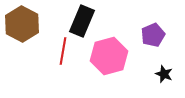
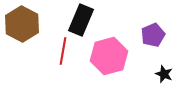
black rectangle: moved 1 px left, 1 px up
